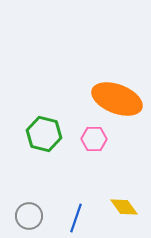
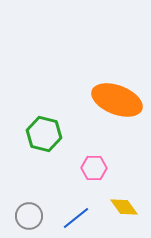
orange ellipse: moved 1 px down
pink hexagon: moved 29 px down
blue line: rotated 32 degrees clockwise
